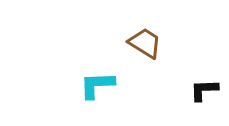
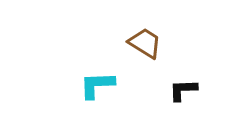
black L-shape: moved 21 px left
